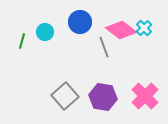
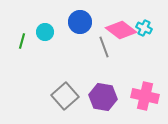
cyan cross: rotated 21 degrees counterclockwise
pink cross: rotated 32 degrees counterclockwise
